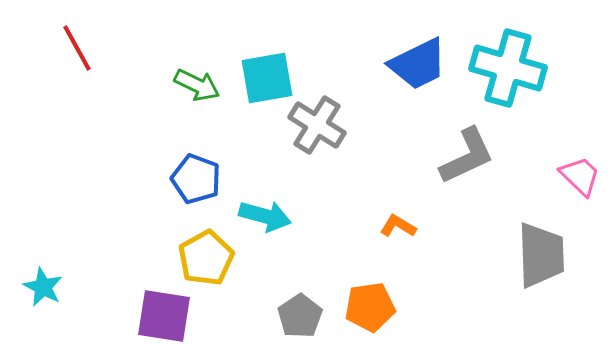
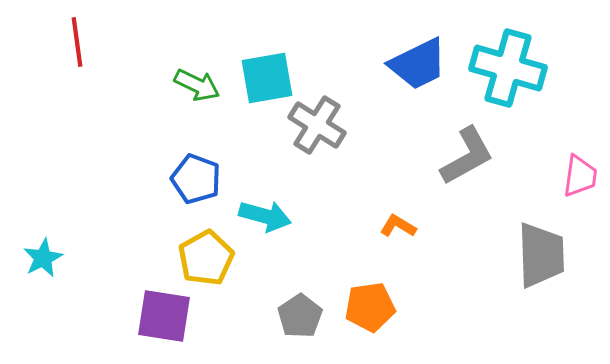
red line: moved 6 px up; rotated 21 degrees clockwise
gray L-shape: rotated 4 degrees counterclockwise
pink trapezoid: rotated 54 degrees clockwise
cyan star: moved 29 px up; rotated 18 degrees clockwise
